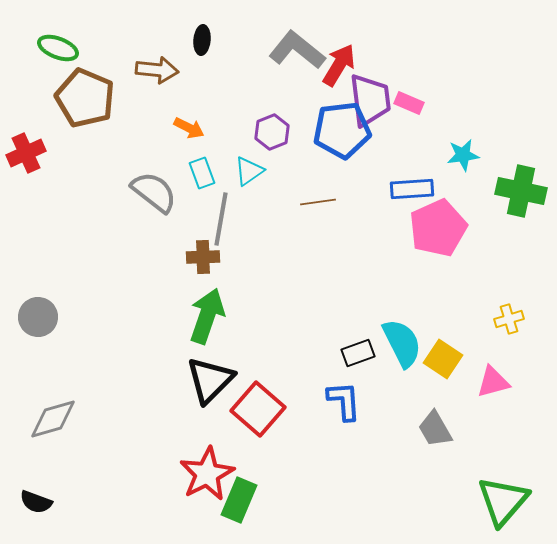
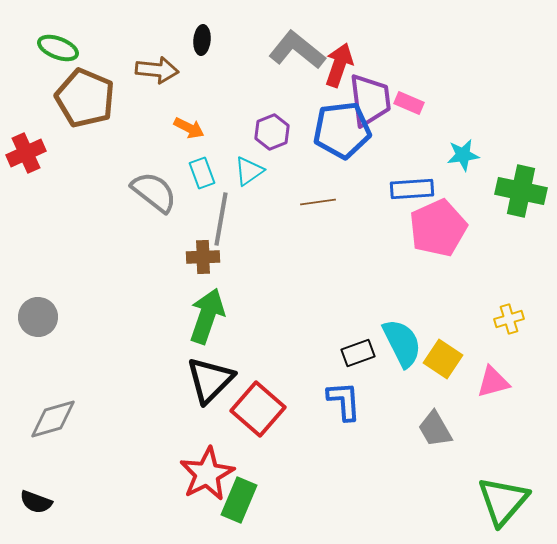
red arrow: rotated 12 degrees counterclockwise
